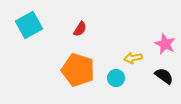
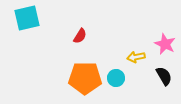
cyan square: moved 2 px left, 7 px up; rotated 16 degrees clockwise
red semicircle: moved 7 px down
yellow arrow: moved 3 px right, 1 px up
orange pentagon: moved 7 px right, 8 px down; rotated 16 degrees counterclockwise
black semicircle: rotated 24 degrees clockwise
